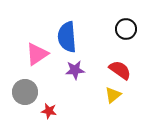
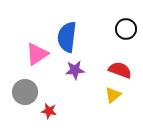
blue semicircle: rotated 12 degrees clockwise
red semicircle: rotated 15 degrees counterclockwise
